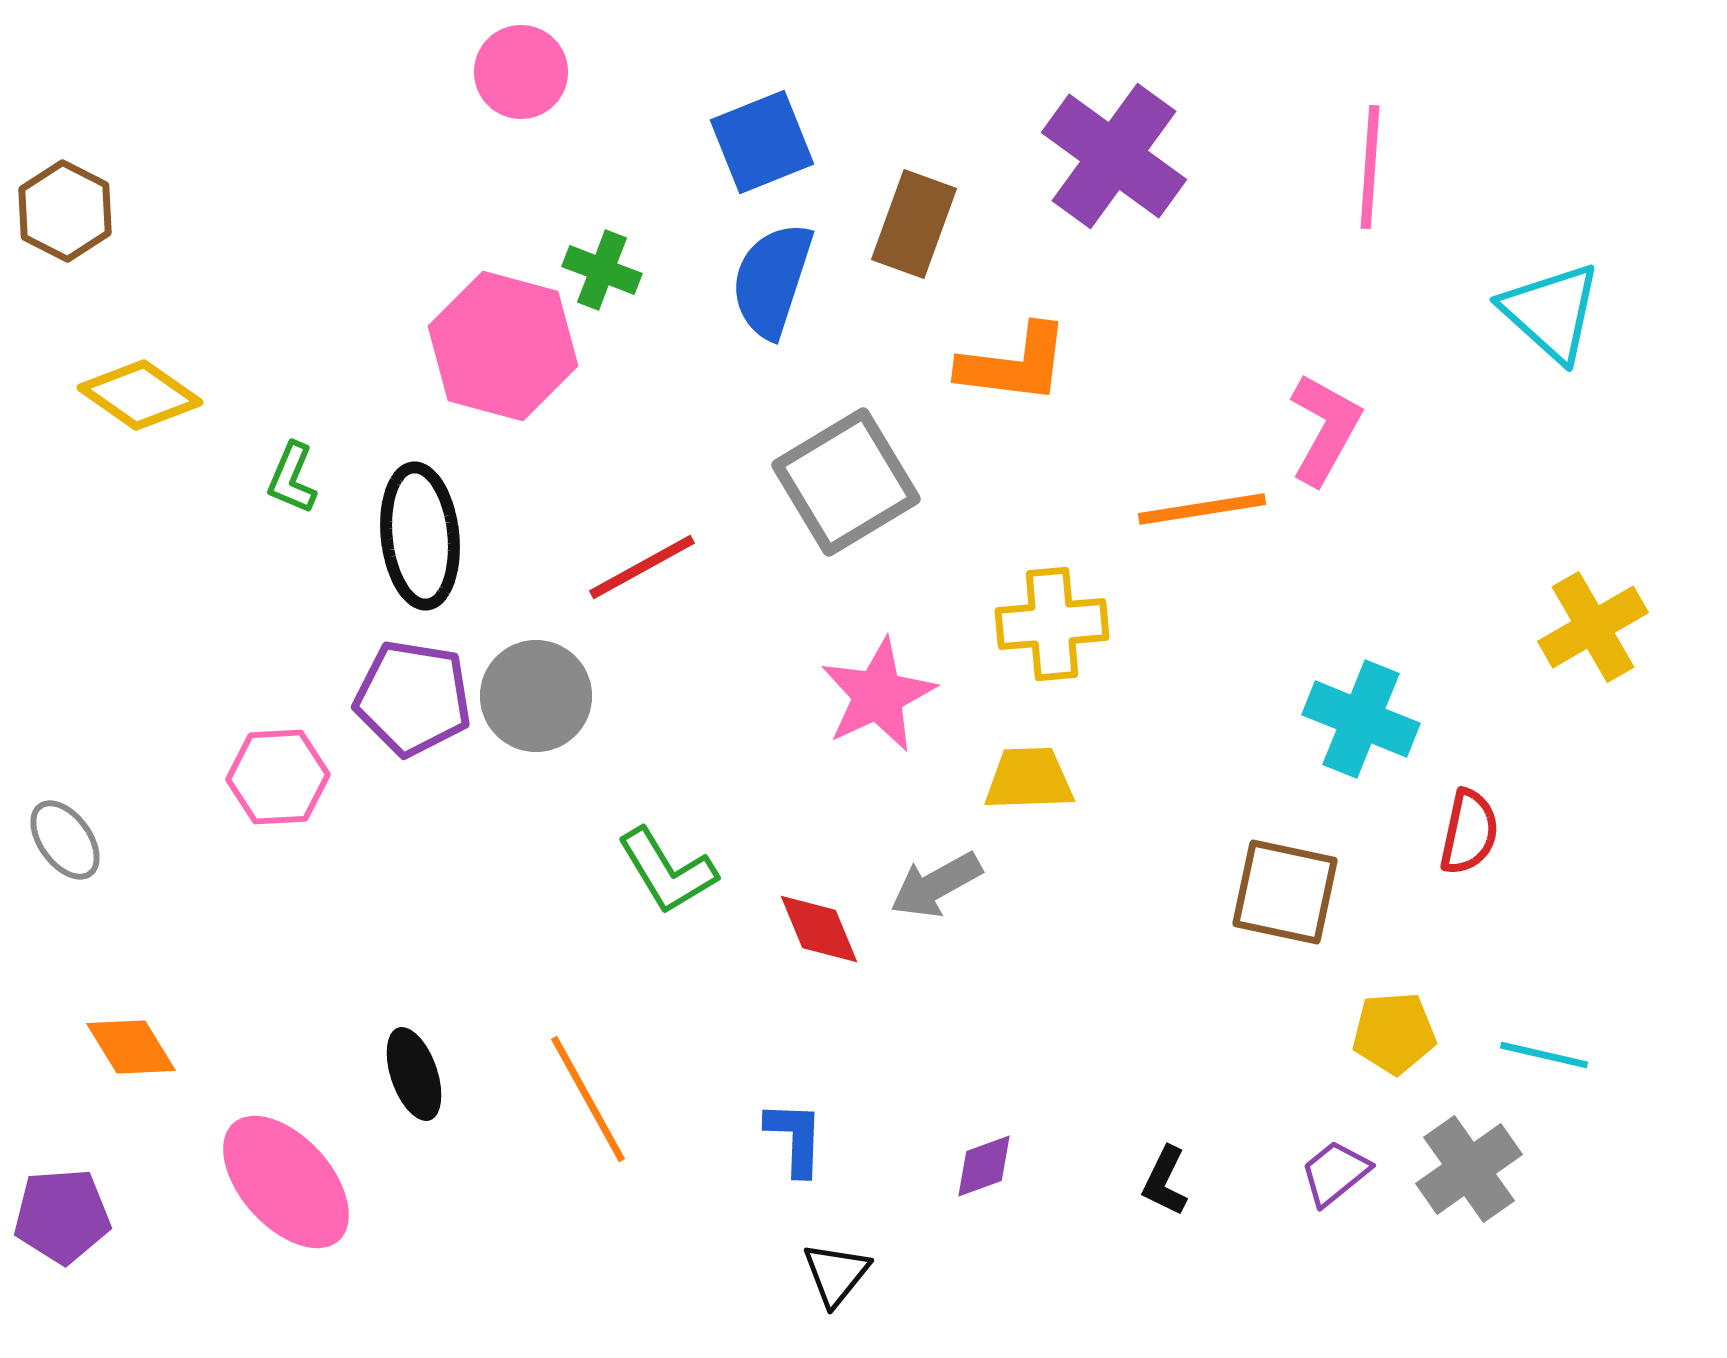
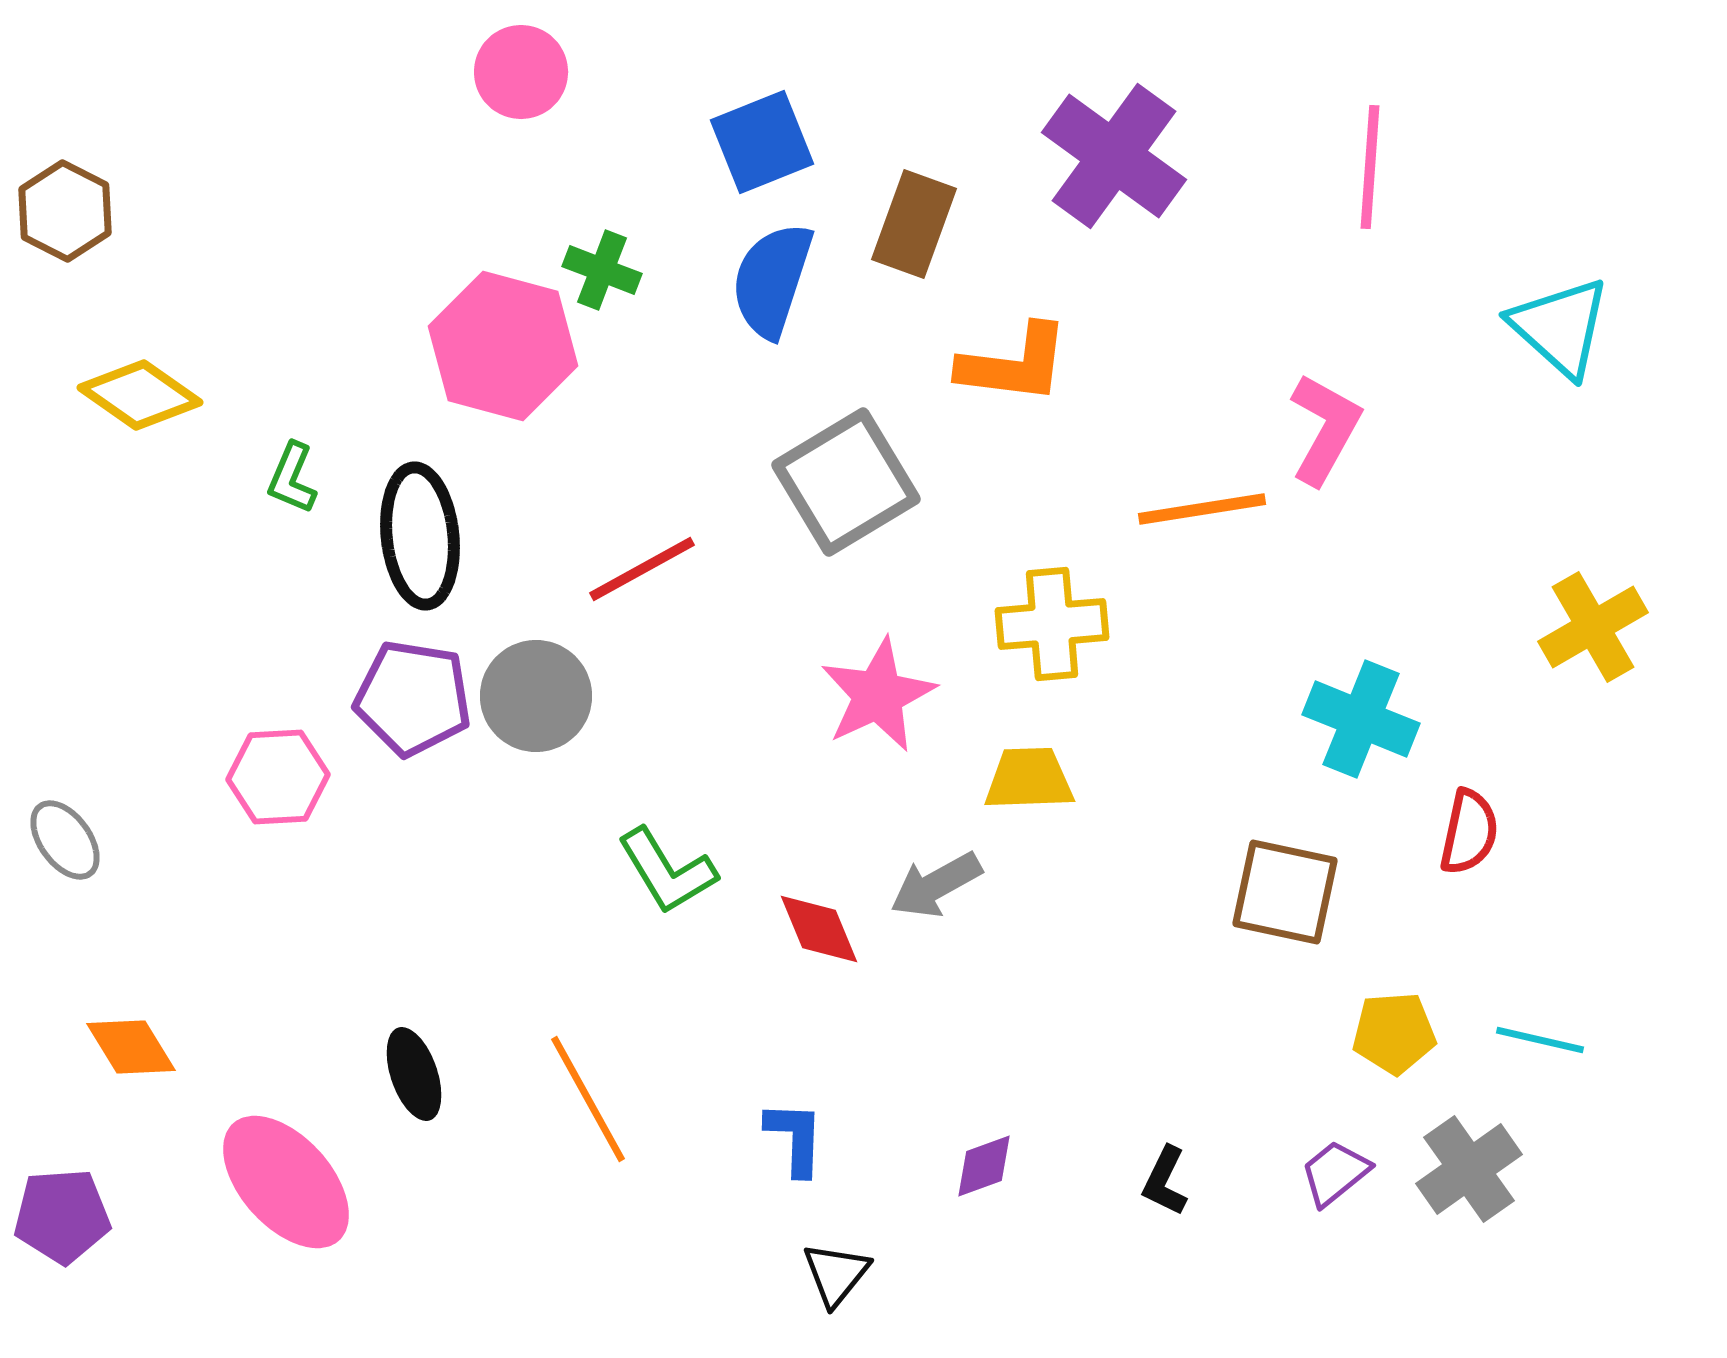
cyan triangle at (1551, 312): moved 9 px right, 15 px down
red line at (642, 567): moved 2 px down
cyan line at (1544, 1055): moved 4 px left, 15 px up
